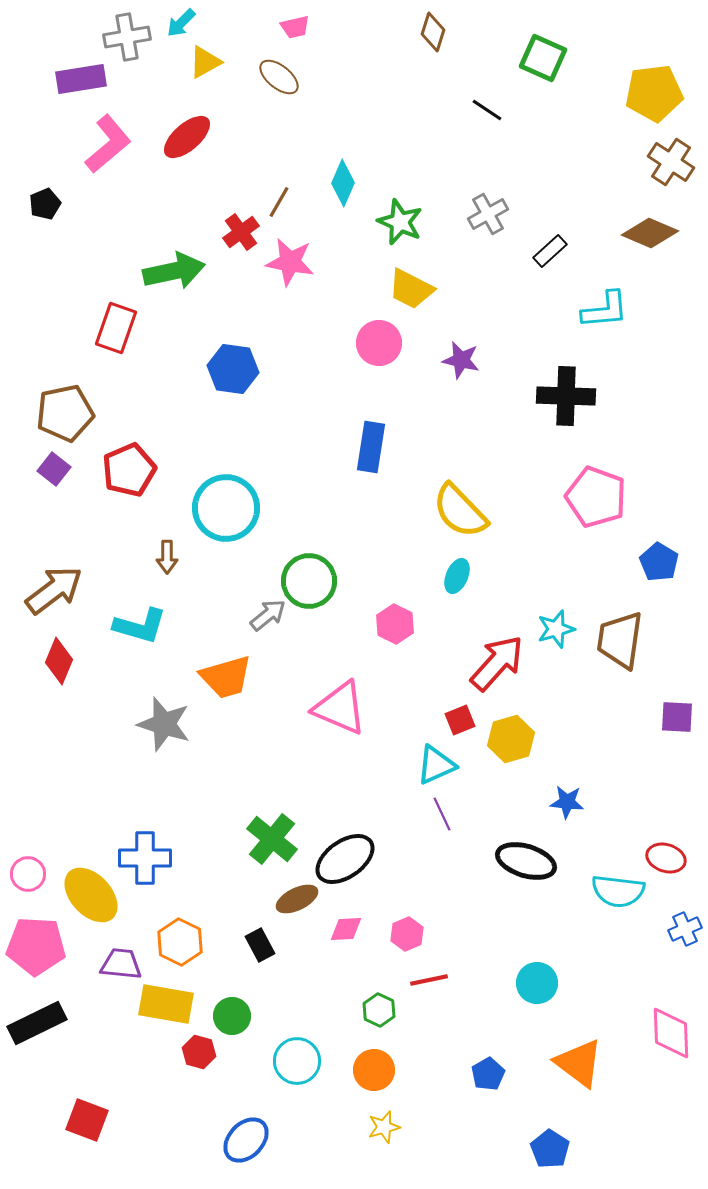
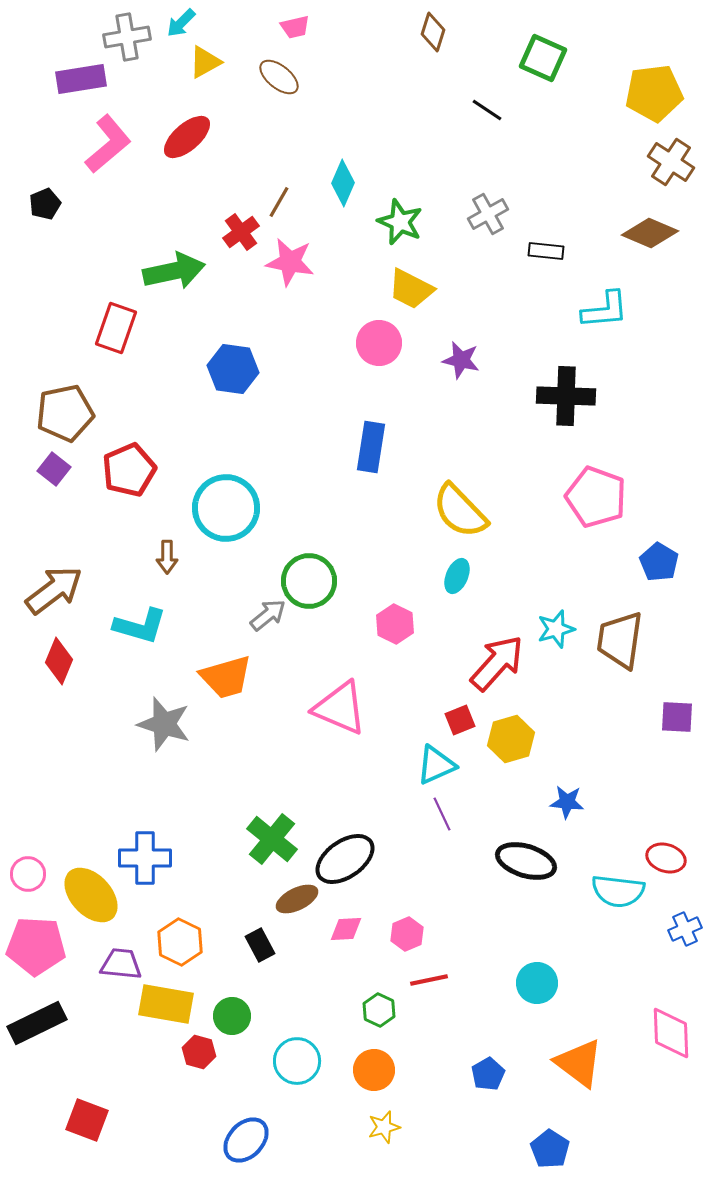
black rectangle at (550, 251): moved 4 px left; rotated 48 degrees clockwise
